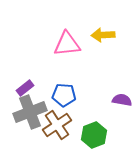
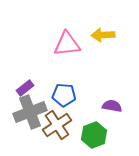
purple semicircle: moved 10 px left, 6 px down
